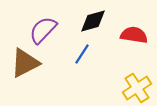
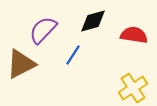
blue line: moved 9 px left, 1 px down
brown triangle: moved 4 px left, 1 px down
yellow cross: moved 4 px left
